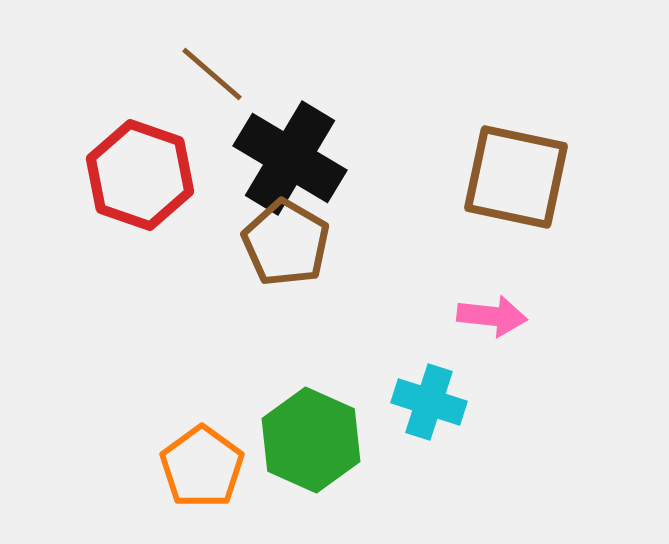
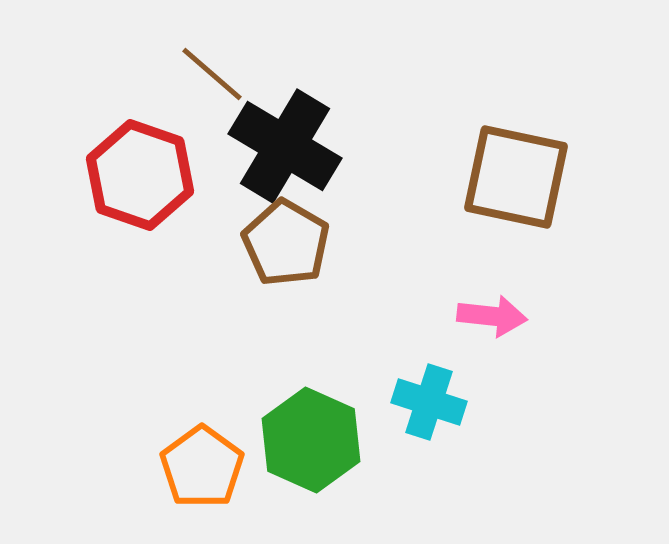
black cross: moved 5 px left, 12 px up
